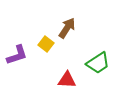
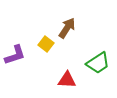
purple L-shape: moved 2 px left
